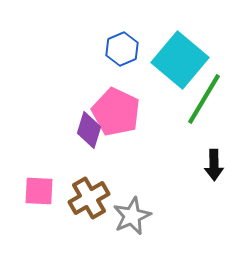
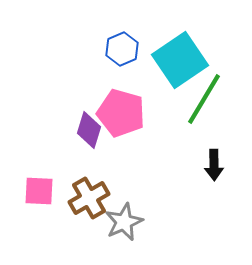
cyan square: rotated 16 degrees clockwise
pink pentagon: moved 5 px right, 1 px down; rotated 9 degrees counterclockwise
gray star: moved 8 px left, 6 px down
